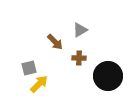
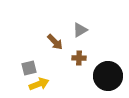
yellow arrow: rotated 24 degrees clockwise
